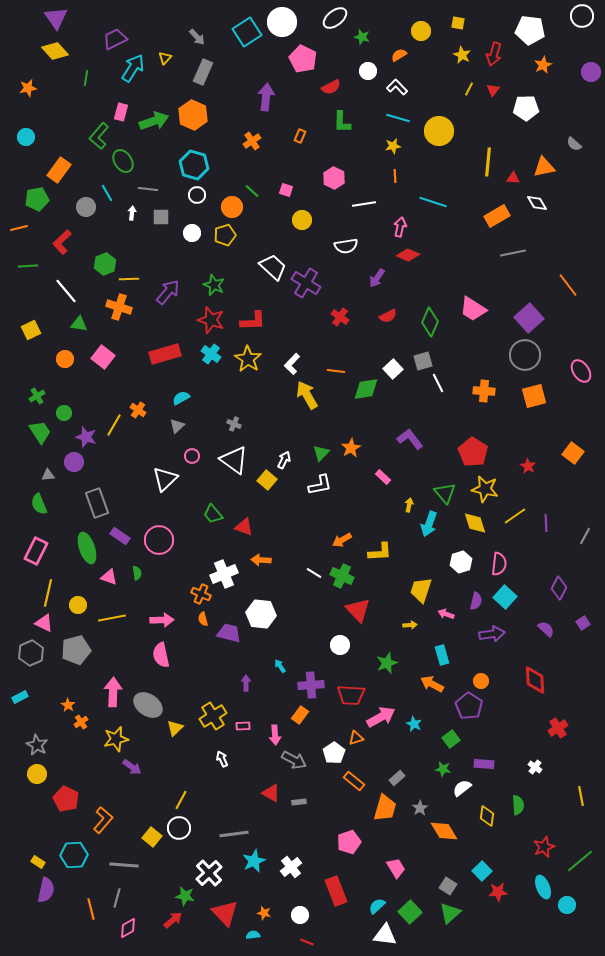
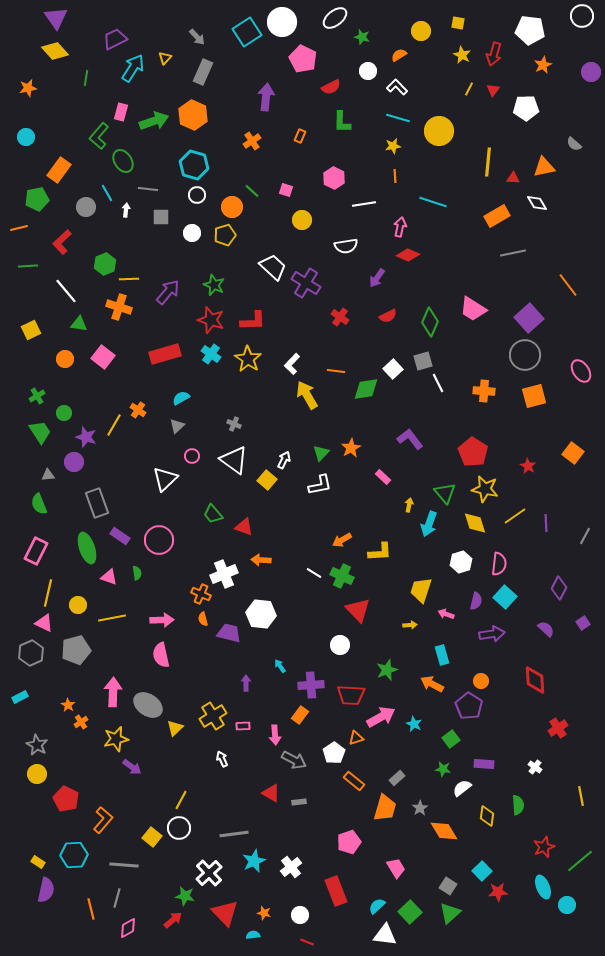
white arrow at (132, 213): moved 6 px left, 3 px up
green star at (387, 663): moved 7 px down
